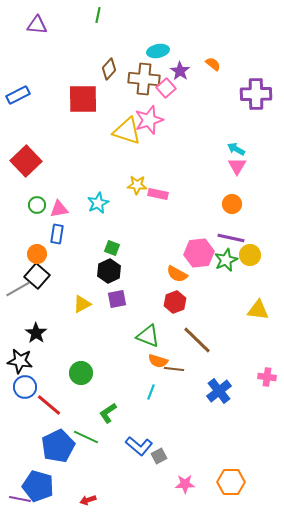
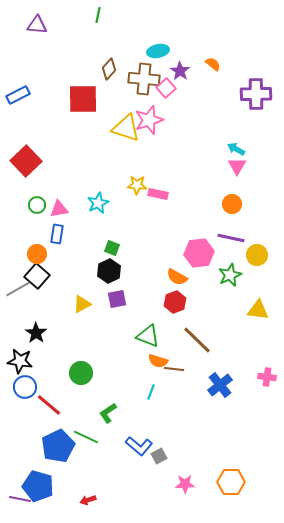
yellow triangle at (127, 131): moved 1 px left, 3 px up
yellow circle at (250, 255): moved 7 px right
green star at (226, 260): moved 4 px right, 15 px down
orange semicircle at (177, 274): moved 3 px down
blue cross at (219, 391): moved 1 px right, 6 px up
